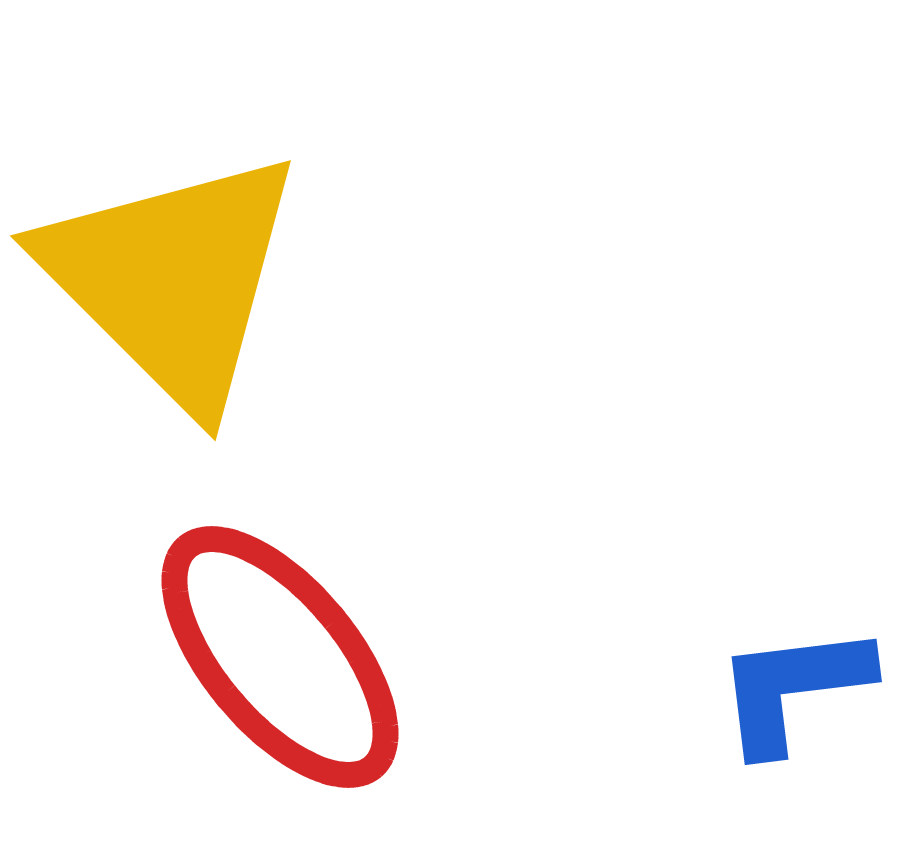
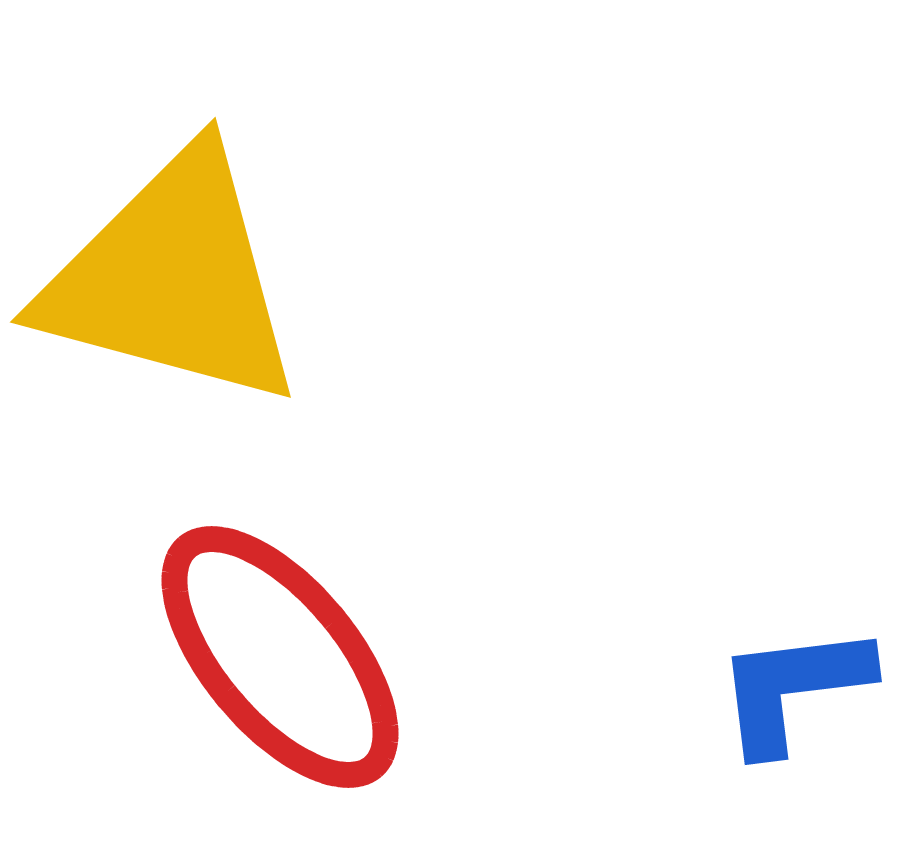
yellow triangle: rotated 30 degrees counterclockwise
